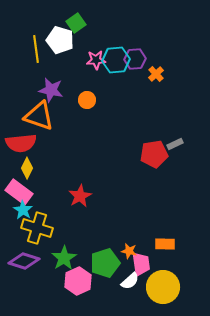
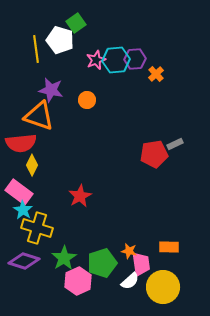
pink star: rotated 18 degrees counterclockwise
yellow diamond: moved 5 px right, 3 px up
orange rectangle: moved 4 px right, 3 px down
green pentagon: moved 3 px left
